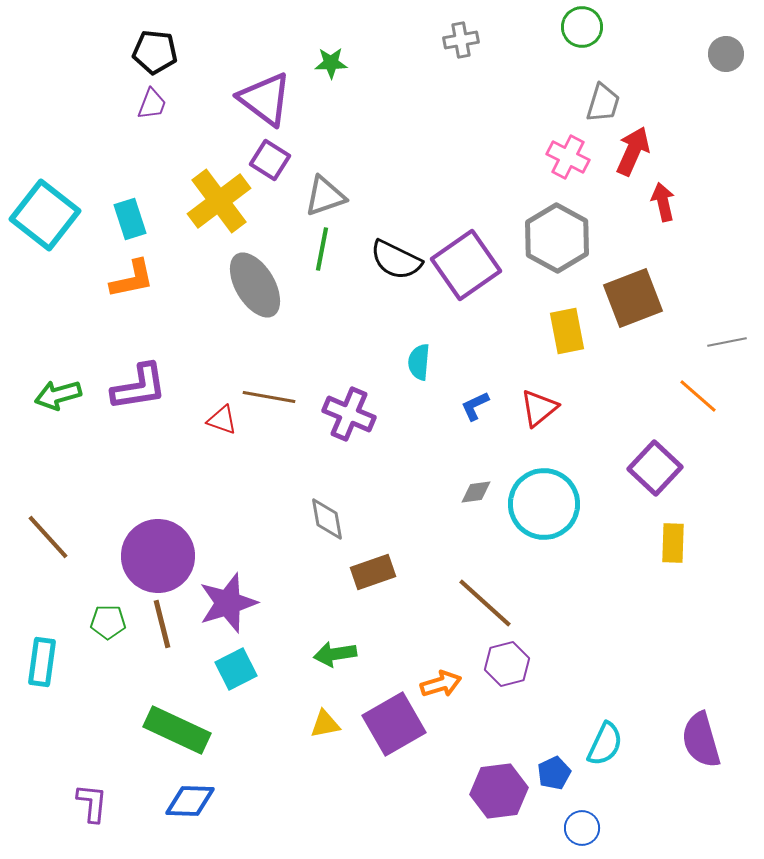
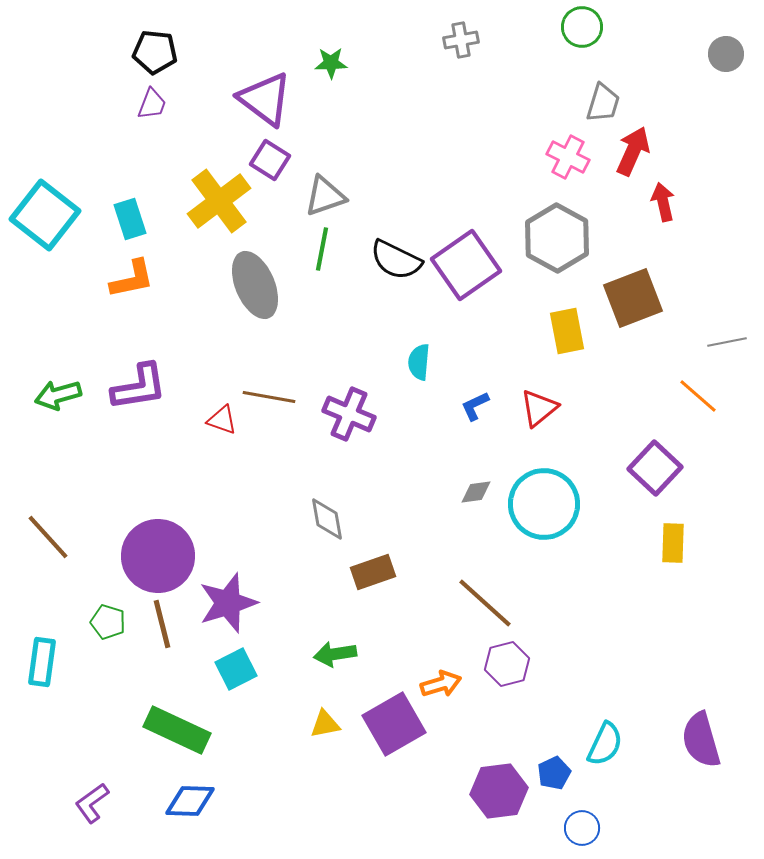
gray ellipse at (255, 285): rotated 8 degrees clockwise
green pentagon at (108, 622): rotated 16 degrees clockwise
purple L-shape at (92, 803): rotated 132 degrees counterclockwise
